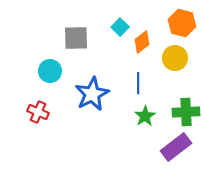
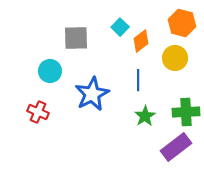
orange diamond: moved 1 px left, 1 px up
blue line: moved 3 px up
